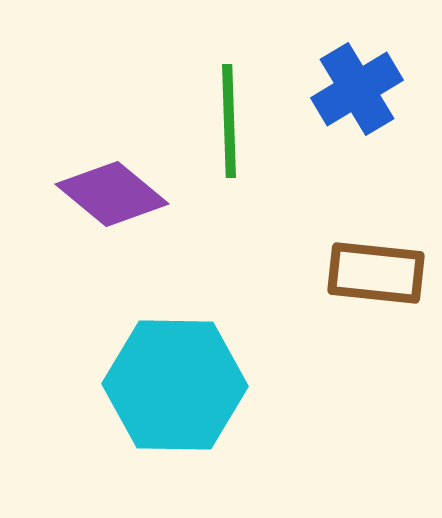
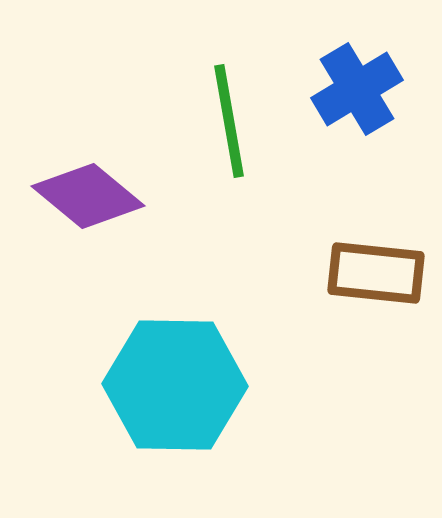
green line: rotated 8 degrees counterclockwise
purple diamond: moved 24 px left, 2 px down
